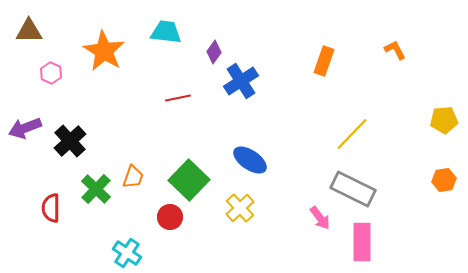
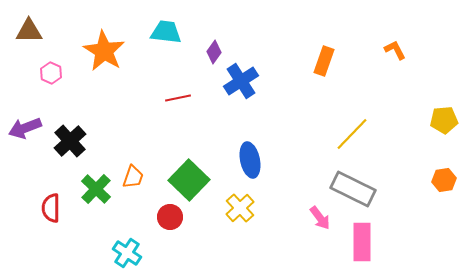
blue ellipse: rotated 44 degrees clockwise
